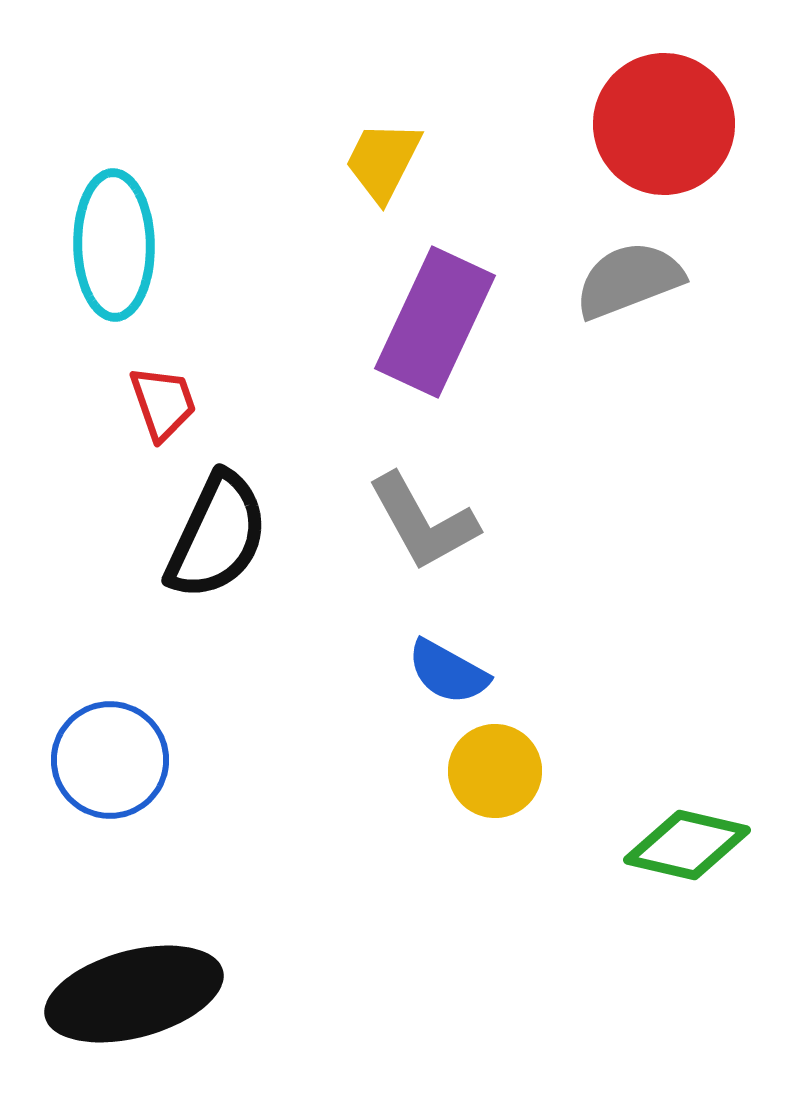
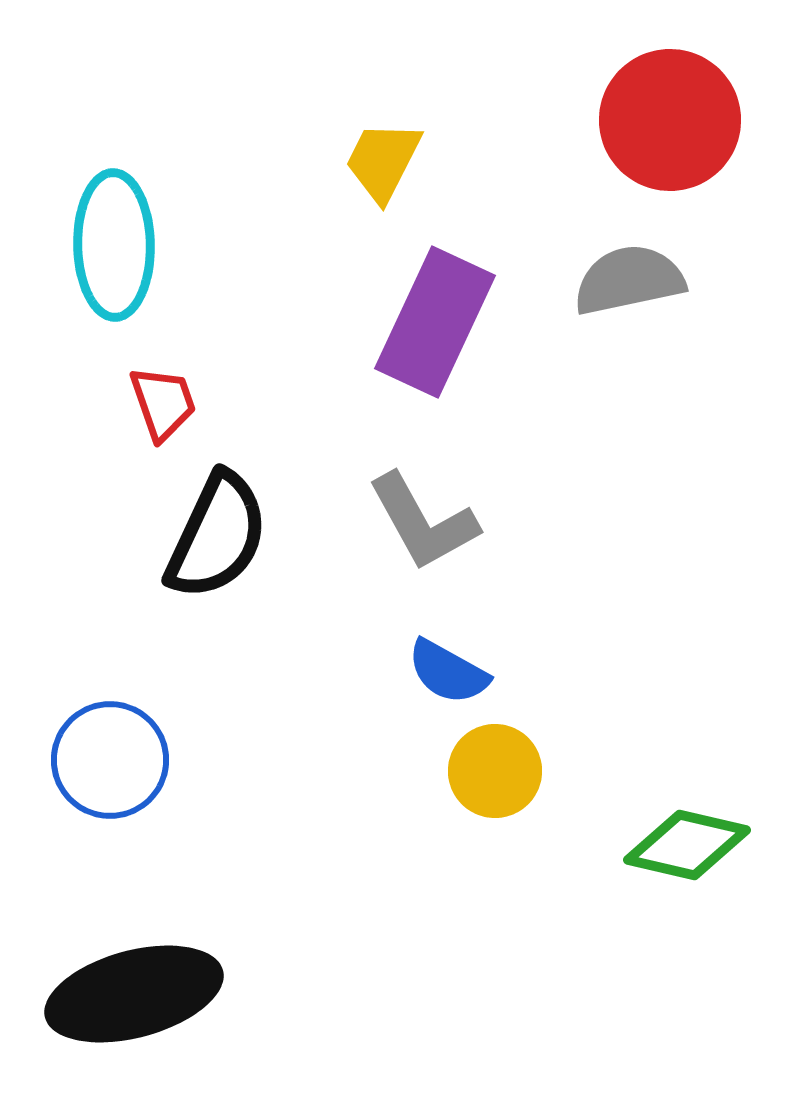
red circle: moved 6 px right, 4 px up
gray semicircle: rotated 9 degrees clockwise
